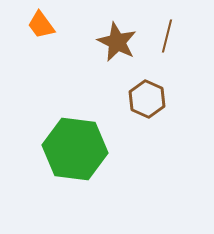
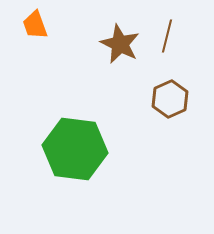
orange trapezoid: moved 6 px left; rotated 16 degrees clockwise
brown star: moved 3 px right, 2 px down
brown hexagon: moved 23 px right; rotated 12 degrees clockwise
